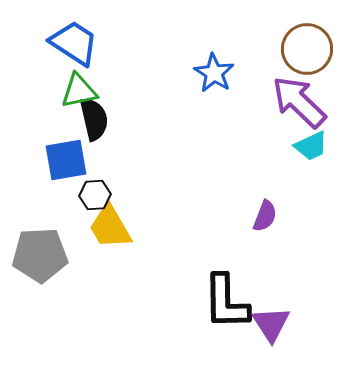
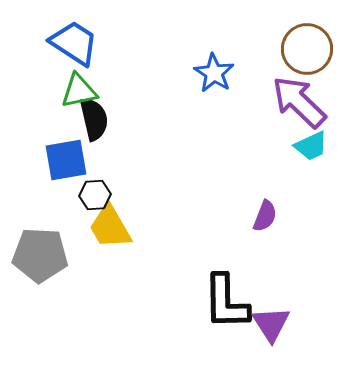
gray pentagon: rotated 6 degrees clockwise
